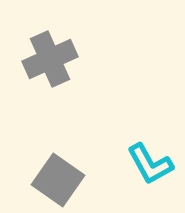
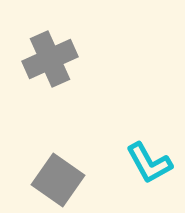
cyan L-shape: moved 1 px left, 1 px up
